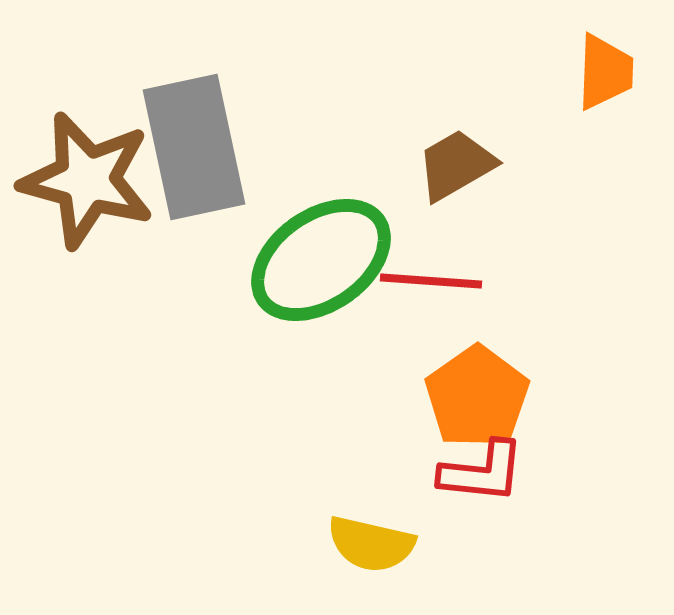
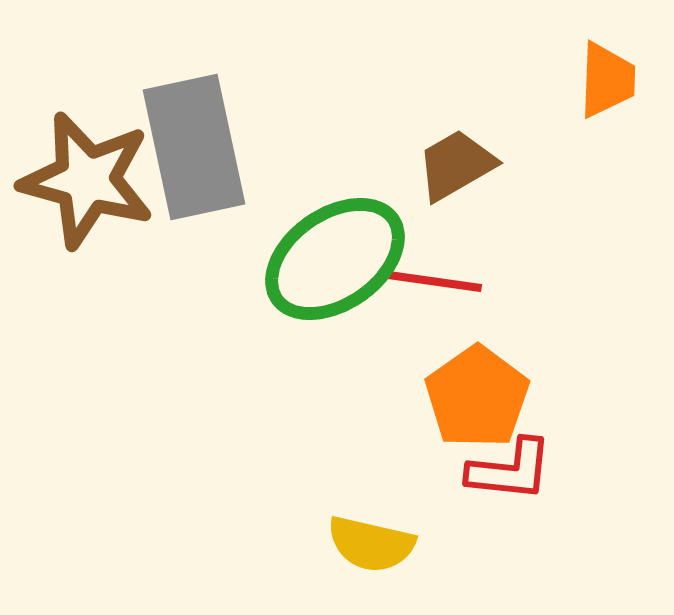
orange trapezoid: moved 2 px right, 8 px down
green ellipse: moved 14 px right, 1 px up
red line: rotated 4 degrees clockwise
red L-shape: moved 28 px right, 2 px up
